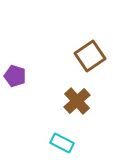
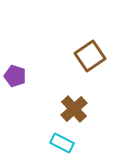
brown cross: moved 3 px left, 8 px down
